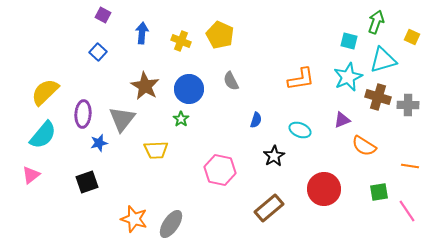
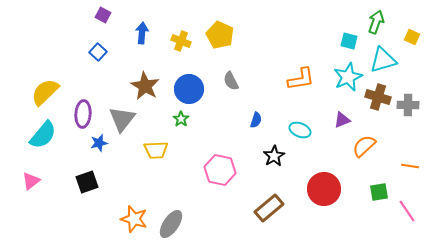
orange semicircle: rotated 105 degrees clockwise
pink triangle: moved 6 px down
